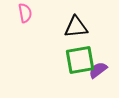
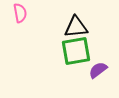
pink semicircle: moved 5 px left
green square: moved 4 px left, 9 px up
